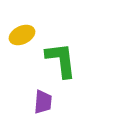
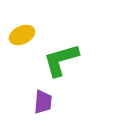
green L-shape: rotated 99 degrees counterclockwise
